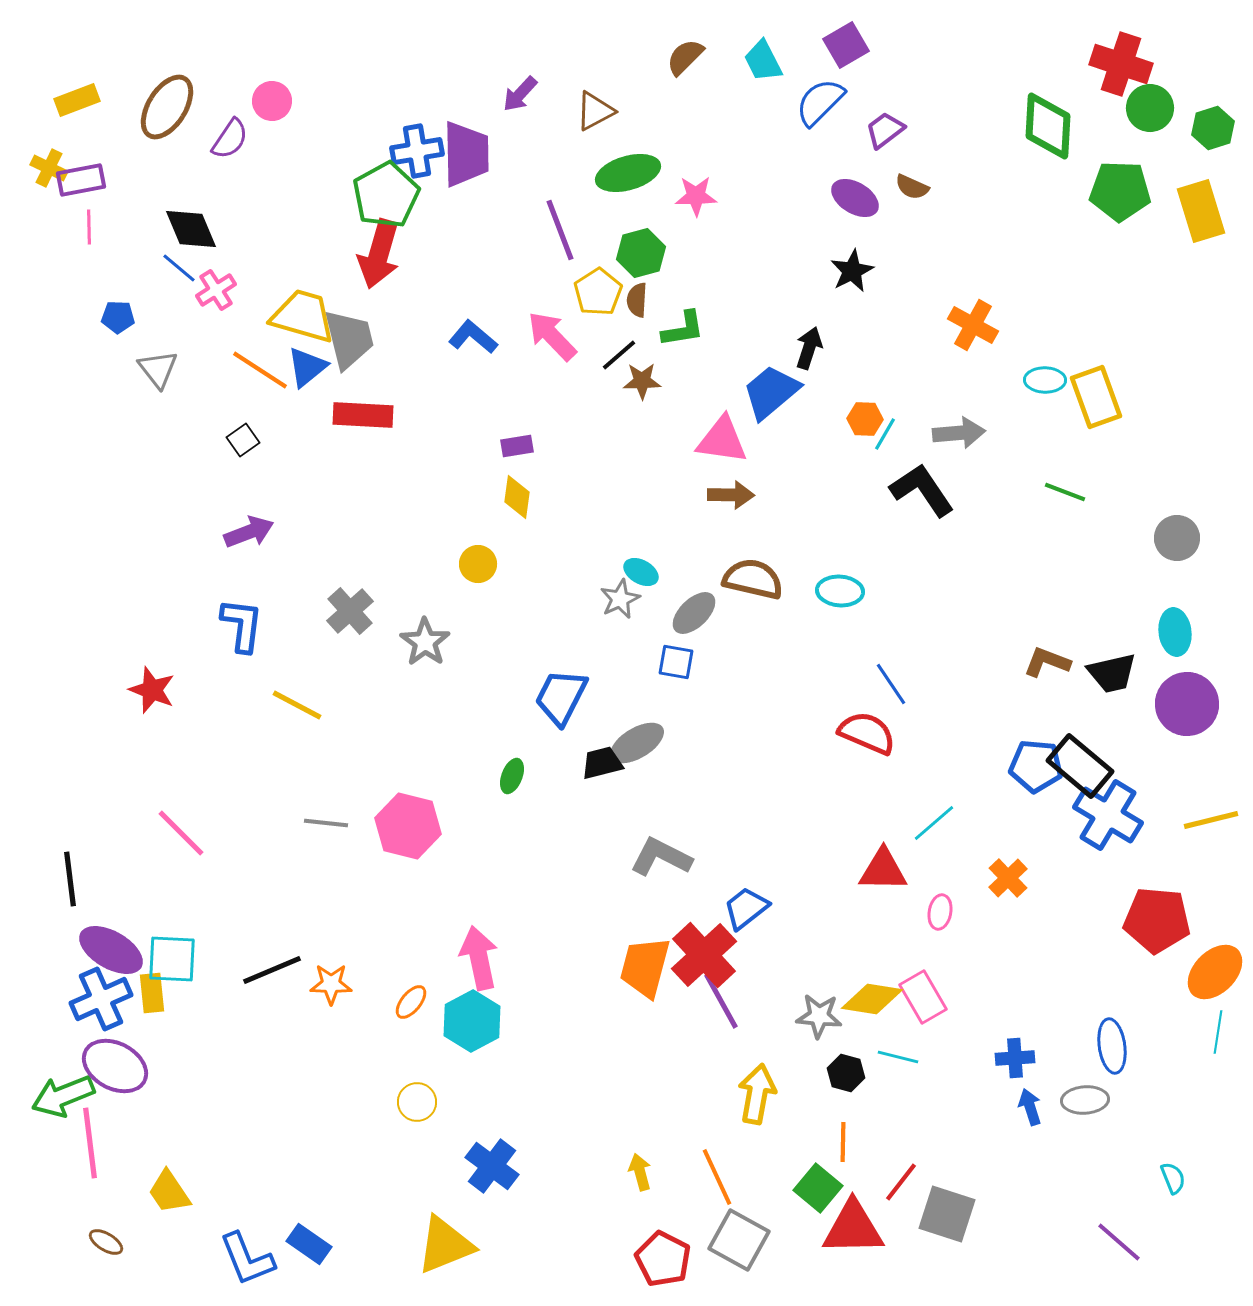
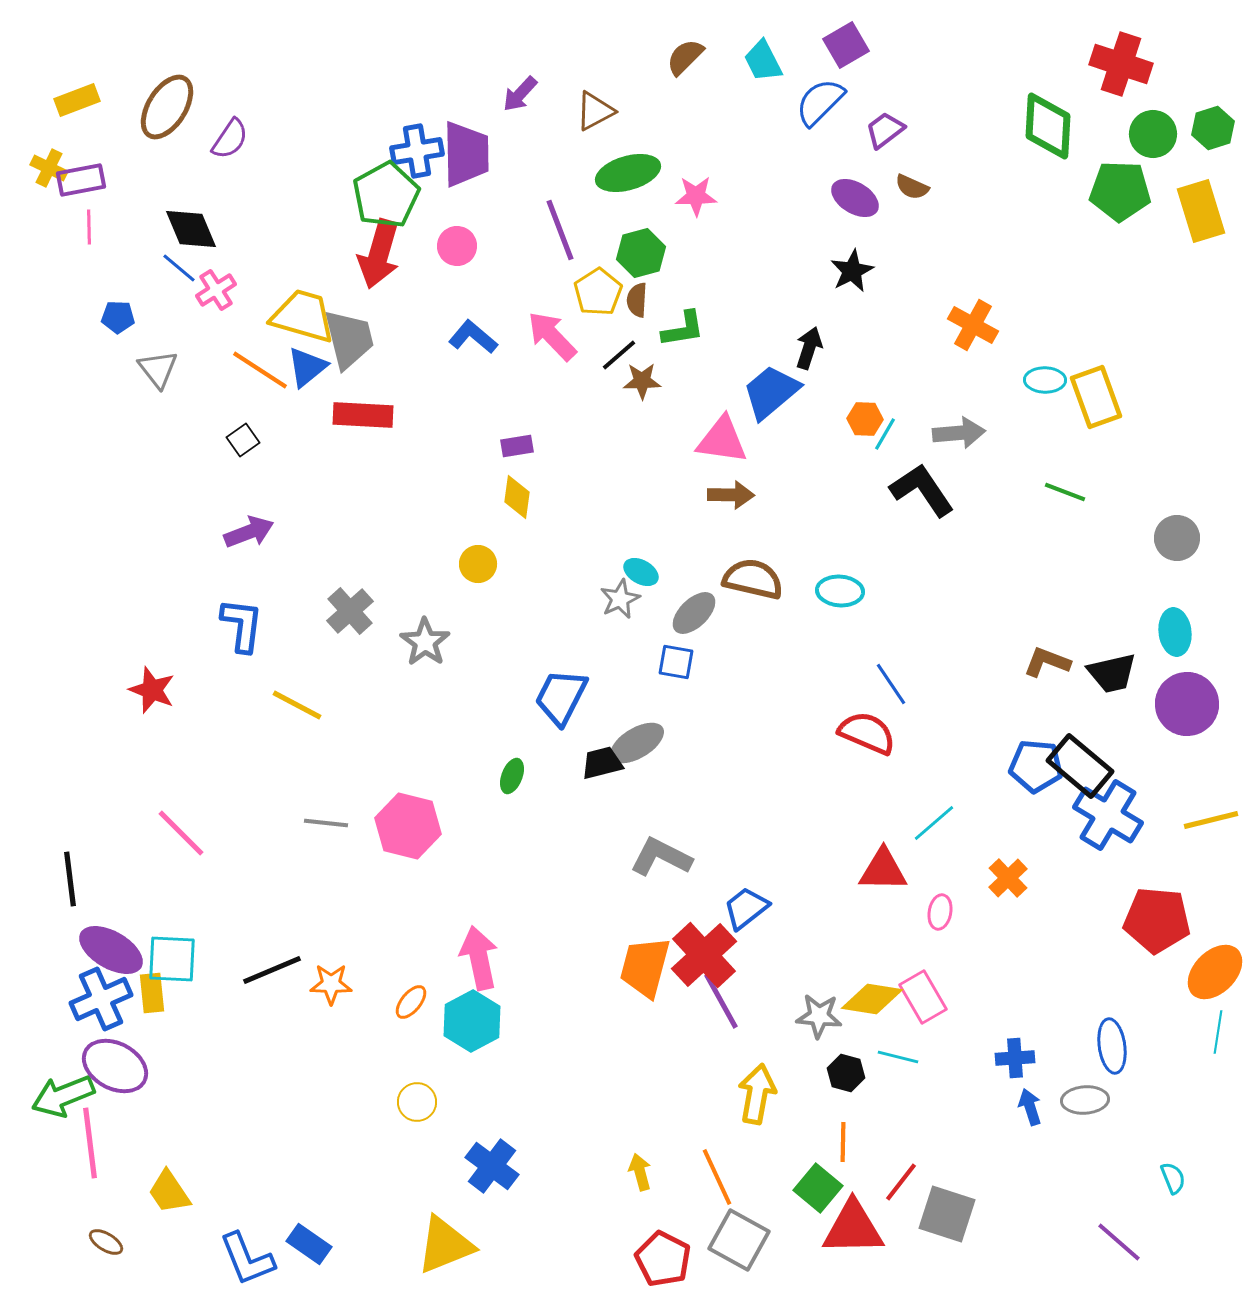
pink circle at (272, 101): moved 185 px right, 145 px down
green circle at (1150, 108): moved 3 px right, 26 px down
